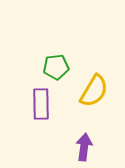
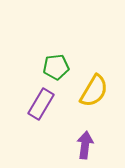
purple rectangle: rotated 32 degrees clockwise
purple arrow: moved 1 px right, 2 px up
